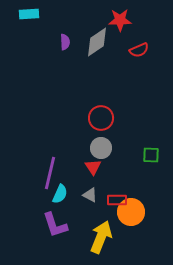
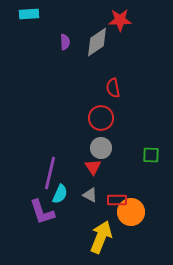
red semicircle: moved 26 px left, 38 px down; rotated 102 degrees clockwise
purple L-shape: moved 13 px left, 13 px up
